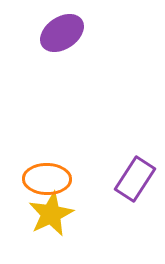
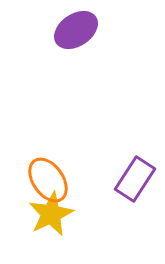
purple ellipse: moved 14 px right, 3 px up
orange ellipse: moved 1 px right, 1 px down; rotated 54 degrees clockwise
